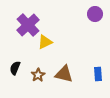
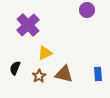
purple circle: moved 8 px left, 4 px up
yellow triangle: moved 11 px down
brown star: moved 1 px right, 1 px down
